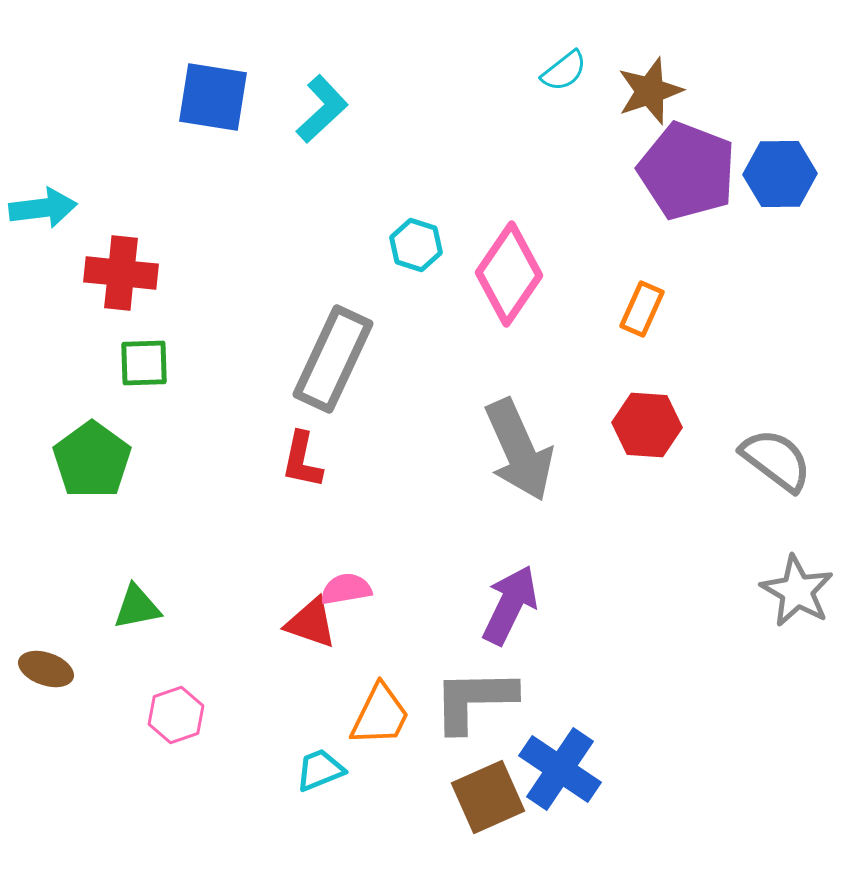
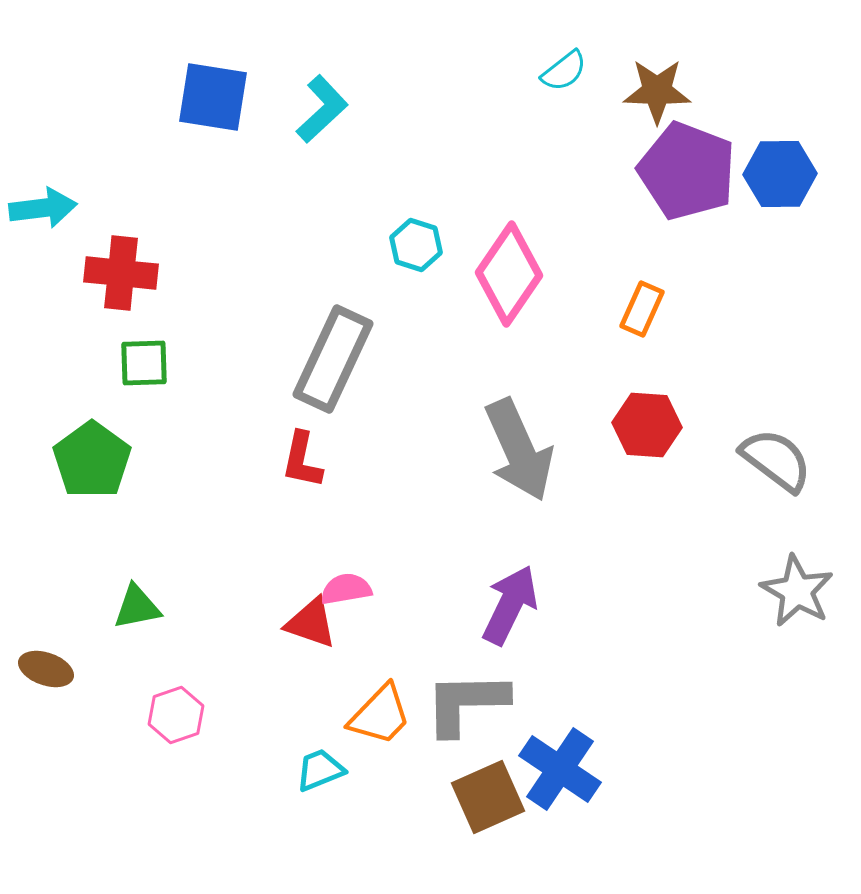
brown star: moved 7 px right; rotated 20 degrees clockwise
gray L-shape: moved 8 px left, 3 px down
orange trapezoid: rotated 18 degrees clockwise
